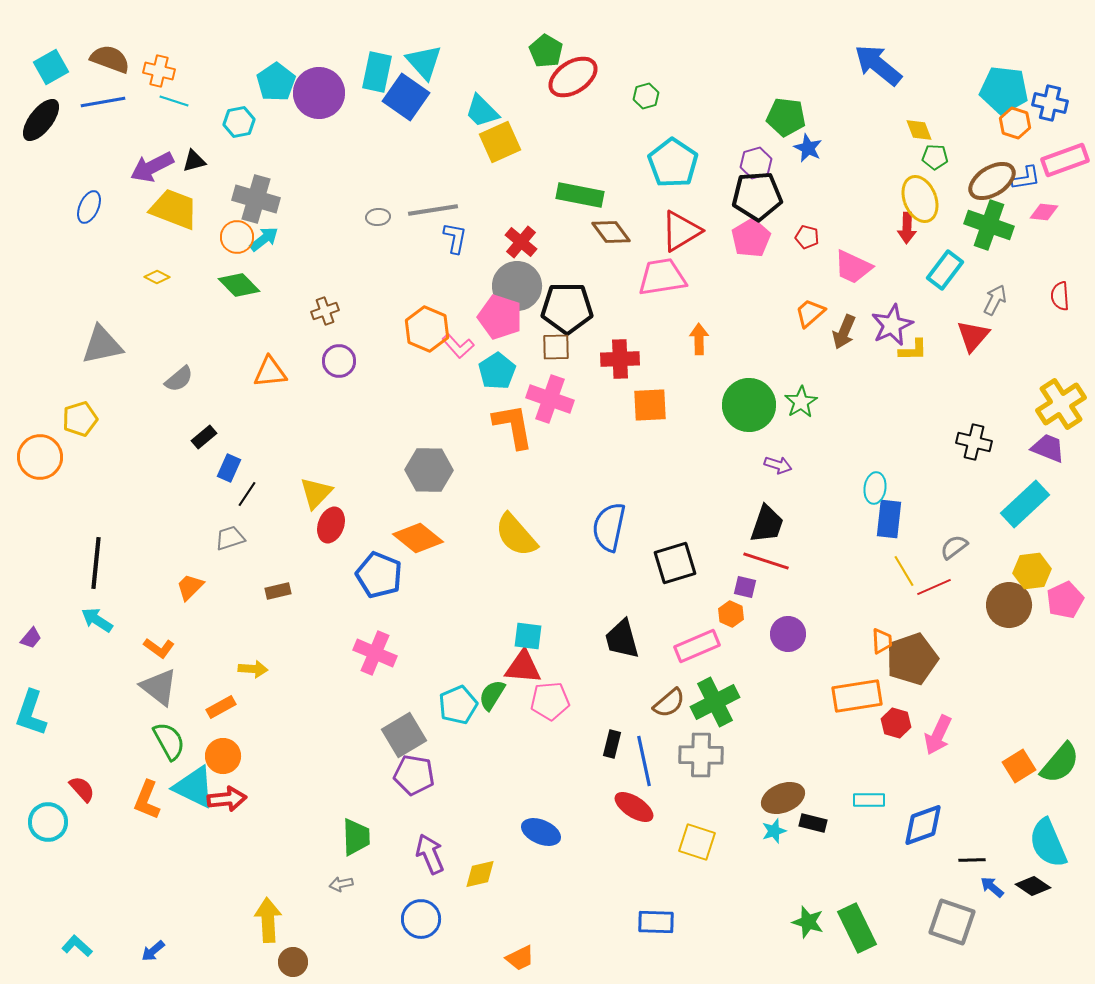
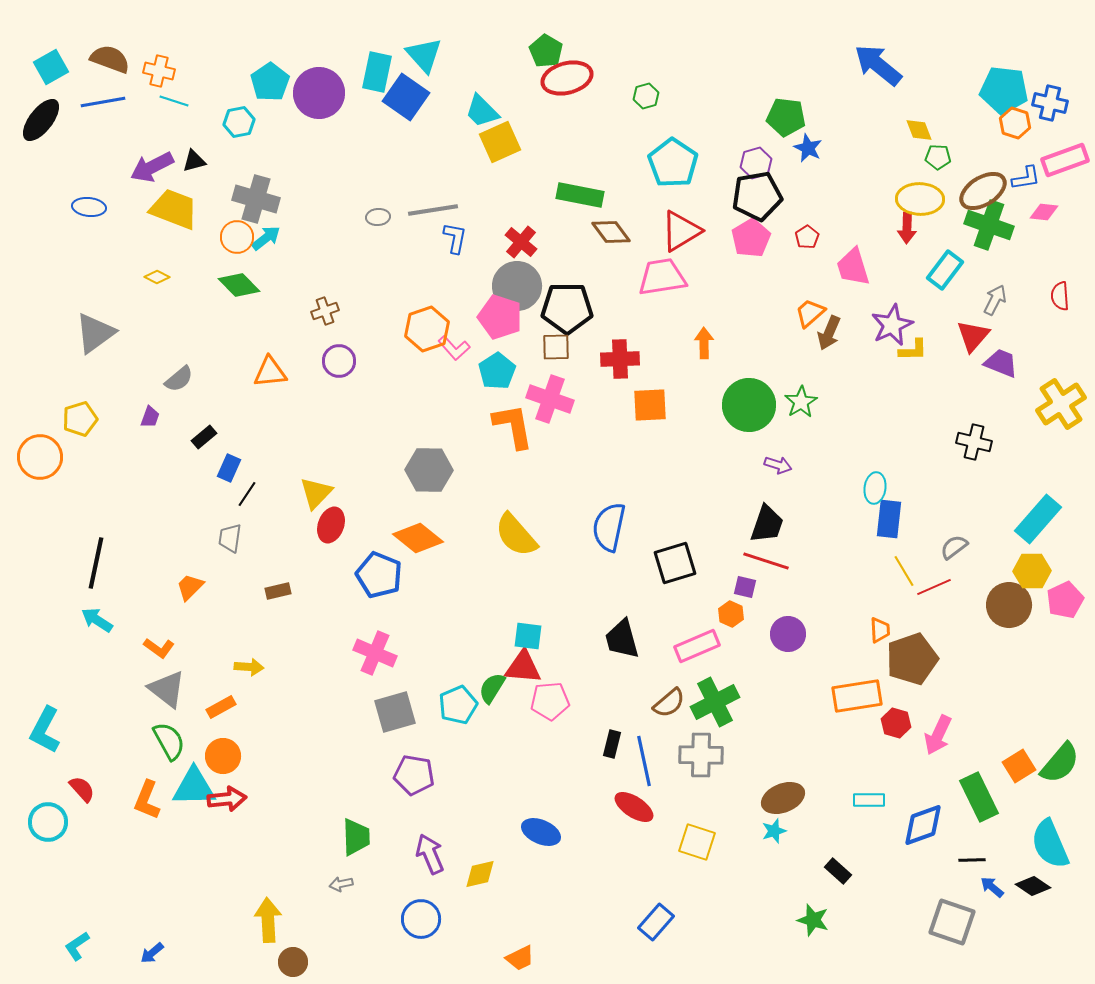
cyan triangle at (424, 62): moved 7 px up
red ellipse at (573, 77): moved 6 px left, 1 px down; rotated 18 degrees clockwise
cyan pentagon at (276, 82): moved 6 px left
green pentagon at (935, 157): moved 3 px right
brown ellipse at (992, 181): moved 9 px left, 10 px down
black pentagon at (757, 196): rotated 6 degrees counterclockwise
yellow ellipse at (920, 199): rotated 66 degrees counterclockwise
blue ellipse at (89, 207): rotated 72 degrees clockwise
red pentagon at (807, 237): rotated 25 degrees clockwise
cyan arrow at (264, 239): moved 2 px right, 1 px up
pink trapezoid at (853, 267): rotated 48 degrees clockwise
orange hexagon at (427, 329): rotated 18 degrees clockwise
brown arrow at (844, 332): moved 15 px left, 1 px down
orange arrow at (699, 339): moved 5 px right, 4 px down
gray triangle at (102, 345): moved 7 px left, 12 px up; rotated 24 degrees counterclockwise
pink L-shape at (458, 346): moved 4 px left, 2 px down
purple trapezoid at (1048, 448): moved 47 px left, 85 px up
cyan rectangle at (1025, 504): moved 13 px right, 15 px down; rotated 6 degrees counterclockwise
gray trapezoid at (230, 538): rotated 64 degrees counterclockwise
black line at (96, 563): rotated 6 degrees clockwise
yellow hexagon at (1032, 571): rotated 6 degrees clockwise
purple trapezoid at (31, 638): moved 119 px right, 221 px up; rotated 20 degrees counterclockwise
orange trapezoid at (882, 641): moved 2 px left, 11 px up
yellow arrow at (253, 669): moved 4 px left, 2 px up
gray triangle at (159, 687): moved 8 px right, 2 px down
green semicircle at (492, 695): moved 7 px up
cyan L-shape at (31, 713): moved 14 px right, 17 px down; rotated 9 degrees clockwise
gray square at (404, 735): moved 9 px left, 23 px up; rotated 15 degrees clockwise
cyan triangle at (194, 787): rotated 27 degrees counterclockwise
black rectangle at (813, 823): moved 25 px right, 48 px down; rotated 28 degrees clockwise
cyan semicircle at (1048, 843): moved 2 px right, 1 px down
blue rectangle at (656, 922): rotated 51 degrees counterclockwise
green star at (808, 922): moved 5 px right, 2 px up
green rectangle at (857, 928): moved 122 px right, 131 px up
cyan L-shape at (77, 946): rotated 76 degrees counterclockwise
blue arrow at (153, 951): moved 1 px left, 2 px down
